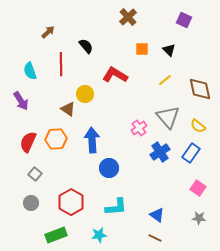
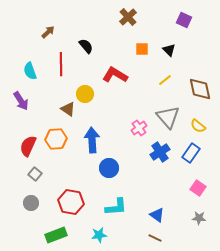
red semicircle: moved 4 px down
red hexagon: rotated 20 degrees counterclockwise
